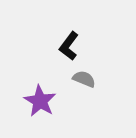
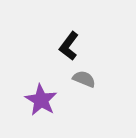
purple star: moved 1 px right, 1 px up
